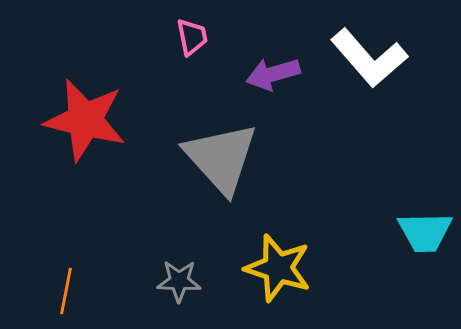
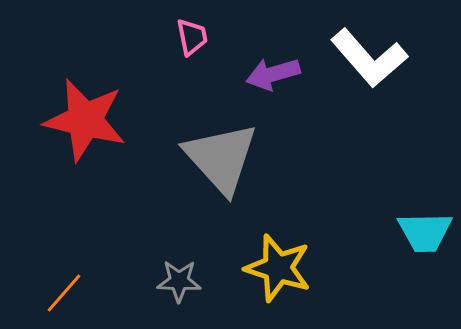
orange line: moved 2 px left, 2 px down; rotated 30 degrees clockwise
